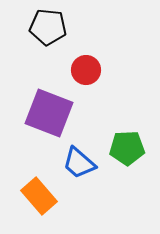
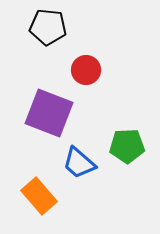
green pentagon: moved 2 px up
